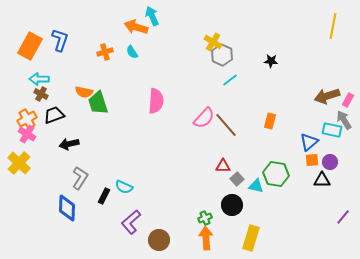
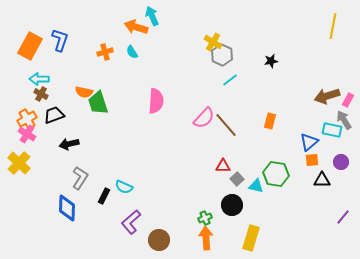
black star at (271, 61): rotated 16 degrees counterclockwise
purple circle at (330, 162): moved 11 px right
